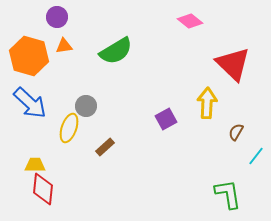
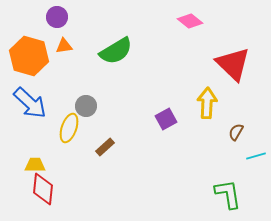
cyan line: rotated 36 degrees clockwise
